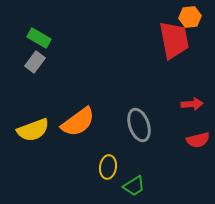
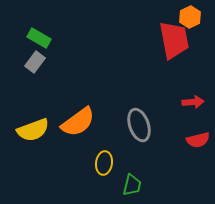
orange hexagon: rotated 20 degrees counterclockwise
red arrow: moved 1 px right, 2 px up
yellow ellipse: moved 4 px left, 4 px up
green trapezoid: moved 2 px left, 1 px up; rotated 45 degrees counterclockwise
